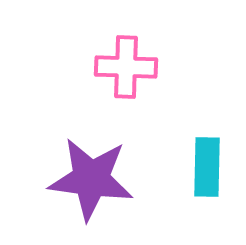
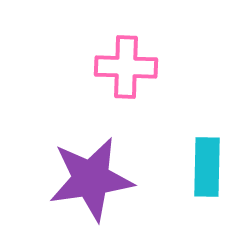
purple star: rotated 16 degrees counterclockwise
